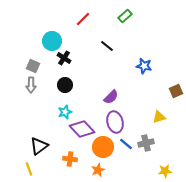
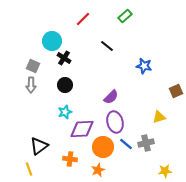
purple diamond: rotated 50 degrees counterclockwise
